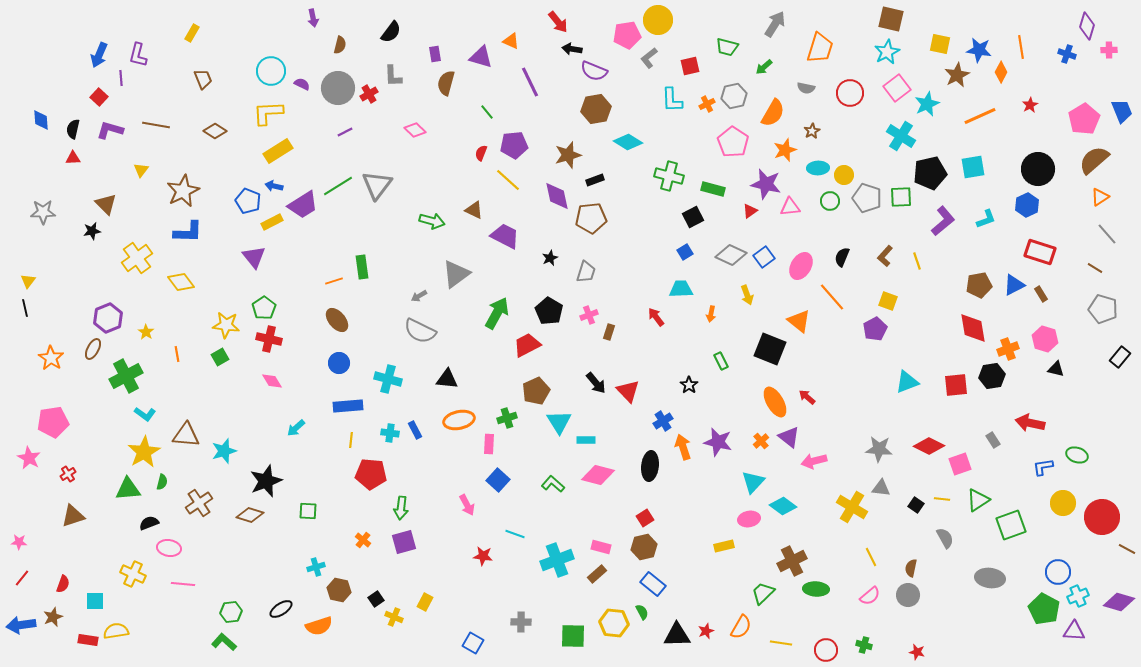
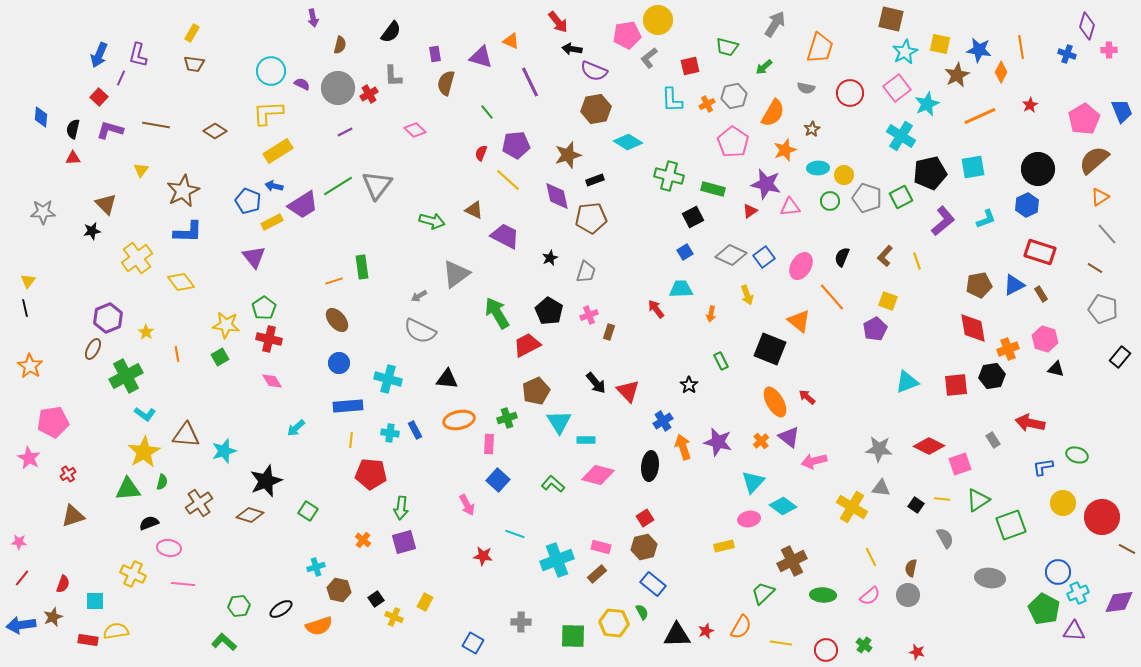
cyan star at (887, 52): moved 18 px right
purple line at (121, 78): rotated 28 degrees clockwise
brown trapezoid at (203, 79): moved 9 px left, 15 px up; rotated 120 degrees clockwise
blue diamond at (41, 120): moved 3 px up; rotated 10 degrees clockwise
brown star at (812, 131): moved 2 px up
purple pentagon at (514, 145): moved 2 px right
green square at (901, 197): rotated 25 degrees counterclockwise
green arrow at (497, 313): rotated 60 degrees counterclockwise
red arrow at (656, 317): moved 8 px up
orange star at (51, 358): moved 21 px left, 8 px down
green square at (308, 511): rotated 30 degrees clockwise
green ellipse at (816, 589): moved 7 px right, 6 px down
cyan cross at (1078, 596): moved 3 px up
purple diamond at (1119, 602): rotated 24 degrees counterclockwise
green hexagon at (231, 612): moved 8 px right, 6 px up
green cross at (864, 645): rotated 21 degrees clockwise
